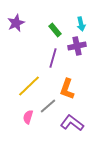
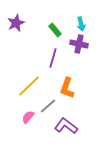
purple cross: moved 2 px right, 2 px up; rotated 24 degrees clockwise
orange L-shape: moved 1 px up
pink semicircle: rotated 24 degrees clockwise
purple L-shape: moved 6 px left, 3 px down
